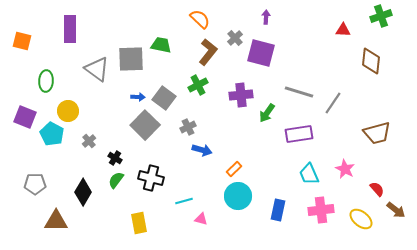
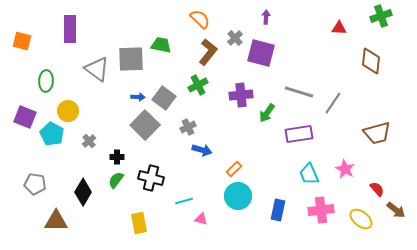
red triangle at (343, 30): moved 4 px left, 2 px up
black cross at (115, 158): moved 2 px right, 1 px up; rotated 32 degrees counterclockwise
gray pentagon at (35, 184): rotated 10 degrees clockwise
